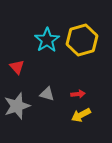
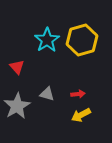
gray star: rotated 12 degrees counterclockwise
